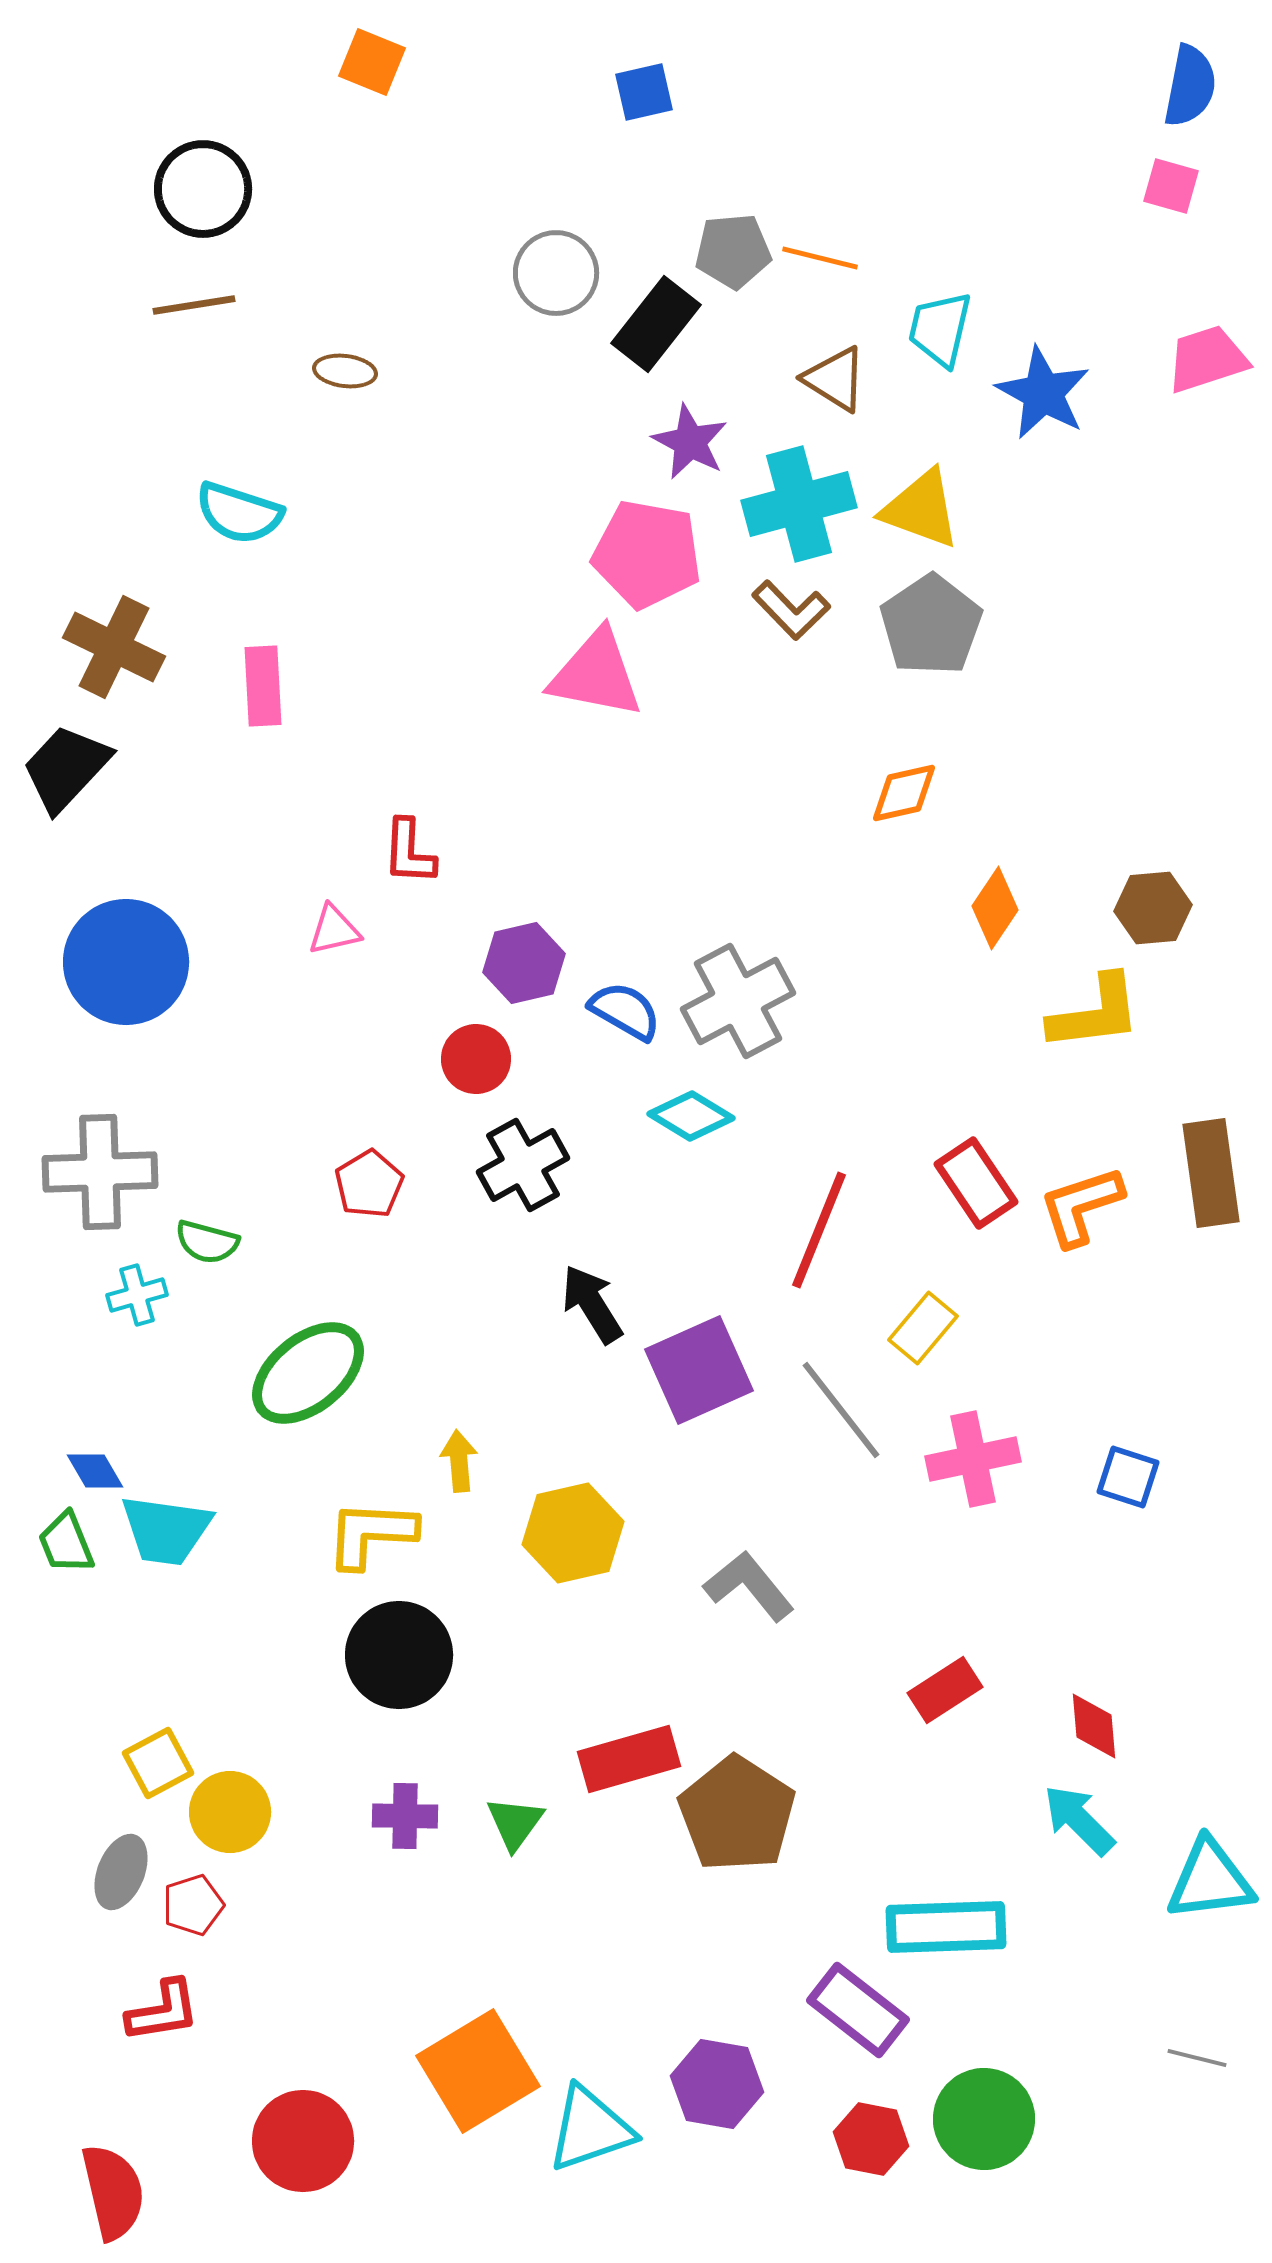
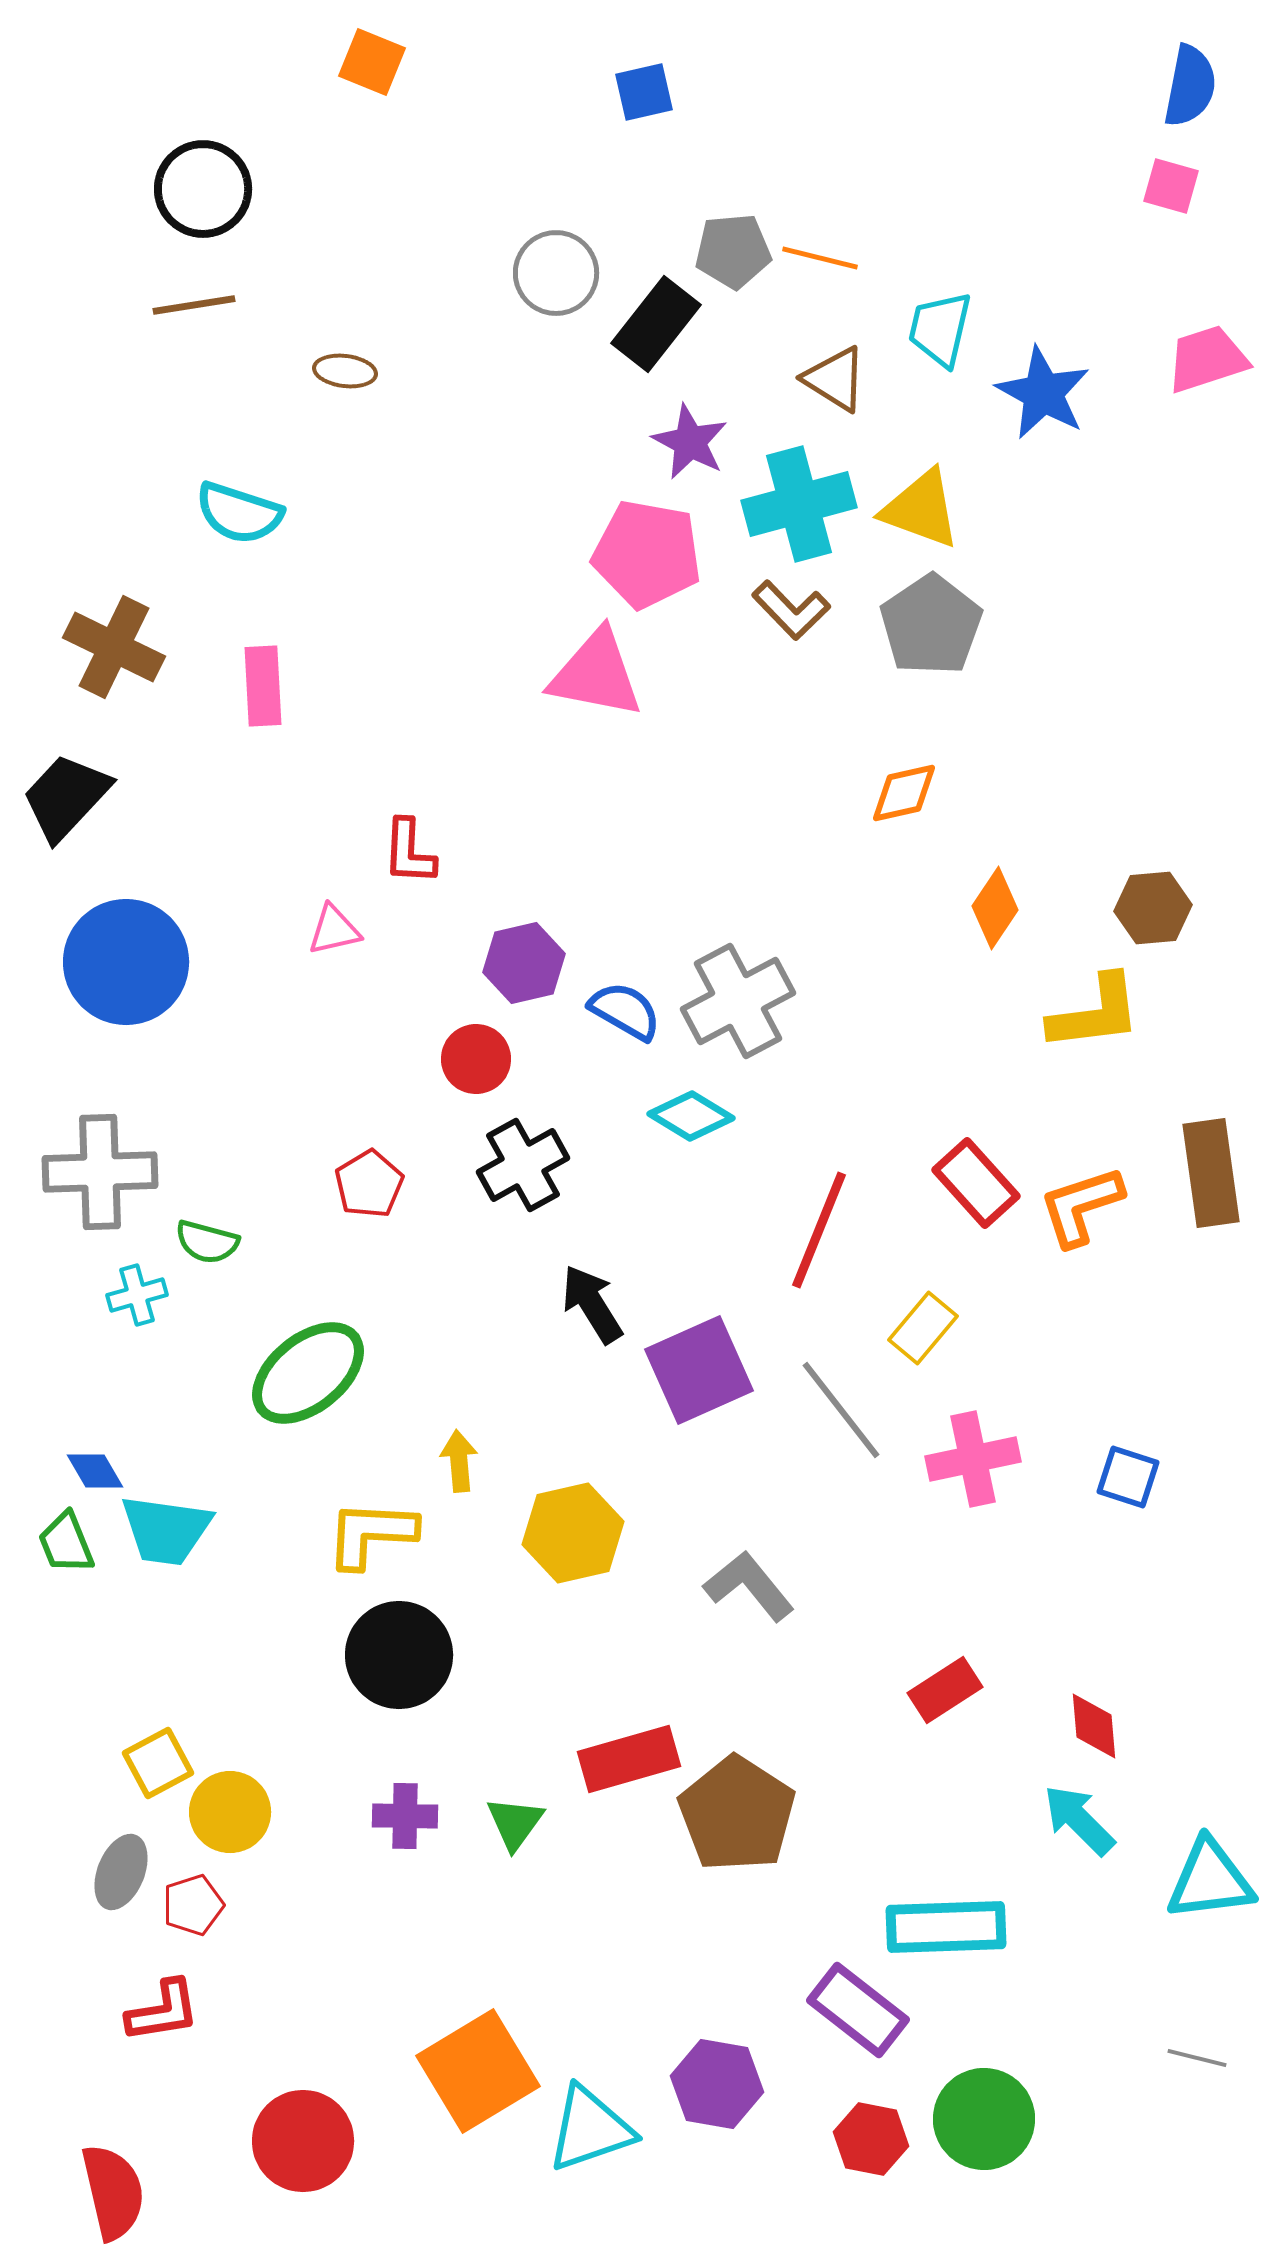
black trapezoid at (66, 768): moved 29 px down
red rectangle at (976, 1183): rotated 8 degrees counterclockwise
